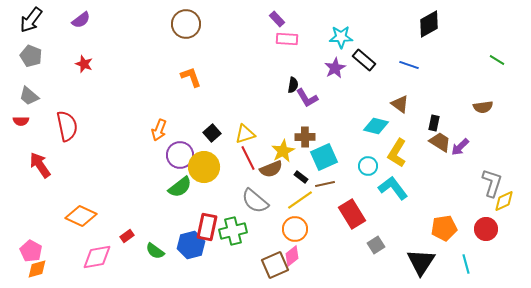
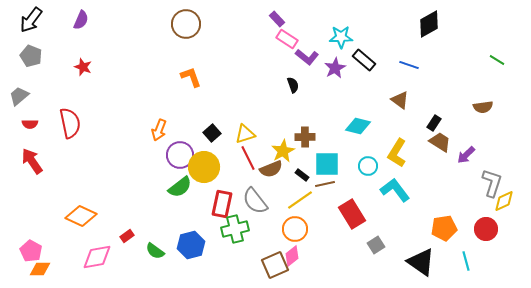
purple semicircle at (81, 20): rotated 30 degrees counterclockwise
pink rectangle at (287, 39): rotated 30 degrees clockwise
red star at (84, 64): moved 1 px left, 3 px down
black semicircle at (293, 85): rotated 28 degrees counterclockwise
gray trapezoid at (29, 96): moved 10 px left; rotated 100 degrees clockwise
purple L-shape at (307, 98): moved 41 px up; rotated 20 degrees counterclockwise
brown triangle at (400, 104): moved 4 px up
red semicircle at (21, 121): moved 9 px right, 3 px down
black rectangle at (434, 123): rotated 21 degrees clockwise
red semicircle at (67, 126): moved 3 px right, 3 px up
cyan diamond at (376, 126): moved 18 px left
purple arrow at (460, 147): moved 6 px right, 8 px down
cyan square at (324, 157): moved 3 px right, 7 px down; rotated 24 degrees clockwise
red arrow at (40, 165): moved 8 px left, 4 px up
black rectangle at (301, 177): moved 1 px right, 2 px up
cyan L-shape at (393, 188): moved 2 px right, 2 px down
gray semicircle at (255, 201): rotated 12 degrees clockwise
red rectangle at (207, 227): moved 15 px right, 23 px up
green cross at (233, 231): moved 2 px right, 2 px up
black triangle at (421, 262): rotated 28 degrees counterclockwise
cyan line at (466, 264): moved 3 px up
orange diamond at (37, 269): moved 3 px right; rotated 15 degrees clockwise
